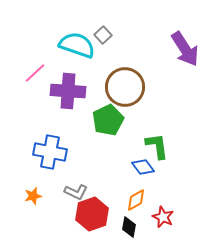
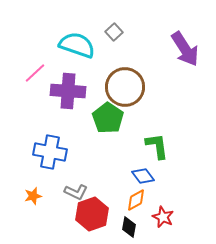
gray square: moved 11 px right, 3 px up
green pentagon: moved 2 px up; rotated 12 degrees counterclockwise
blue diamond: moved 9 px down
